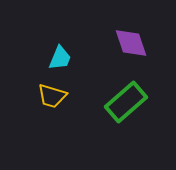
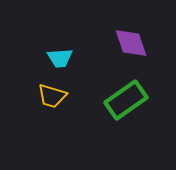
cyan trapezoid: rotated 64 degrees clockwise
green rectangle: moved 2 px up; rotated 6 degrees clockwise
